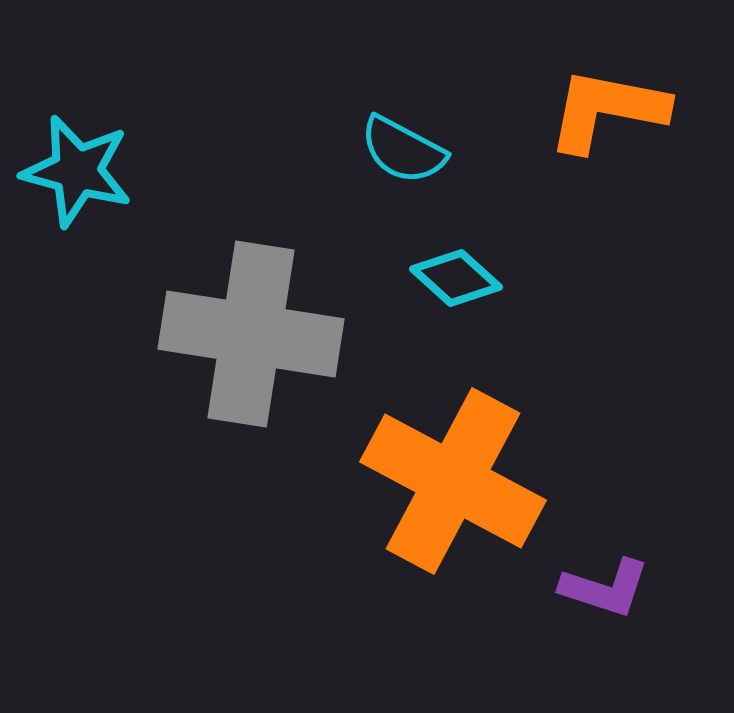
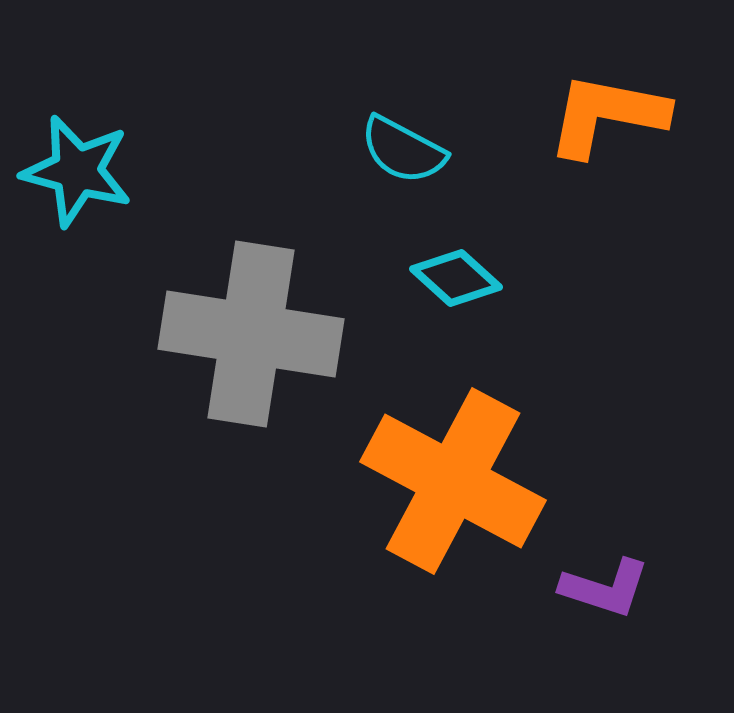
orange L-shape: moved 5 px down
